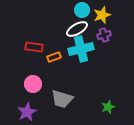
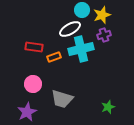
white ellipse: moved 7 px left
